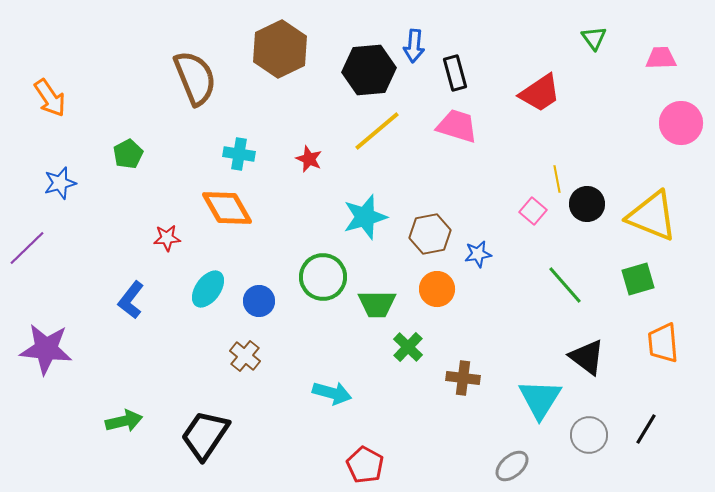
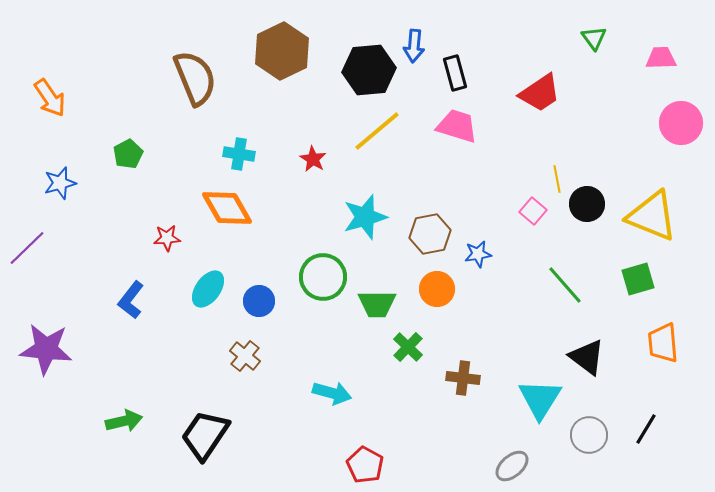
brown hexagon at (280, 49): moved 2 px right, 2 px down
red star at (309, 159): moved 4 px right; rotated 8 degrees clockwise
